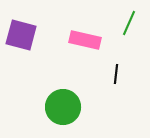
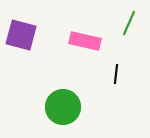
pink rectangle: moved 1 px down
